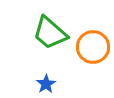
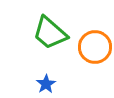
orange circle: moved 2 px right
